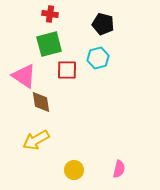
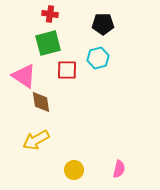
black pentagon: rotated 15 degrees counterclockwise
green square: moved 1 px left, 1 px up
